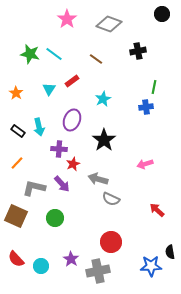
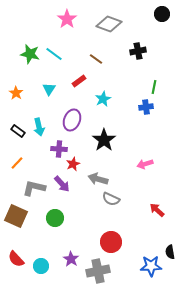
red rectangle: moved 7 px right
